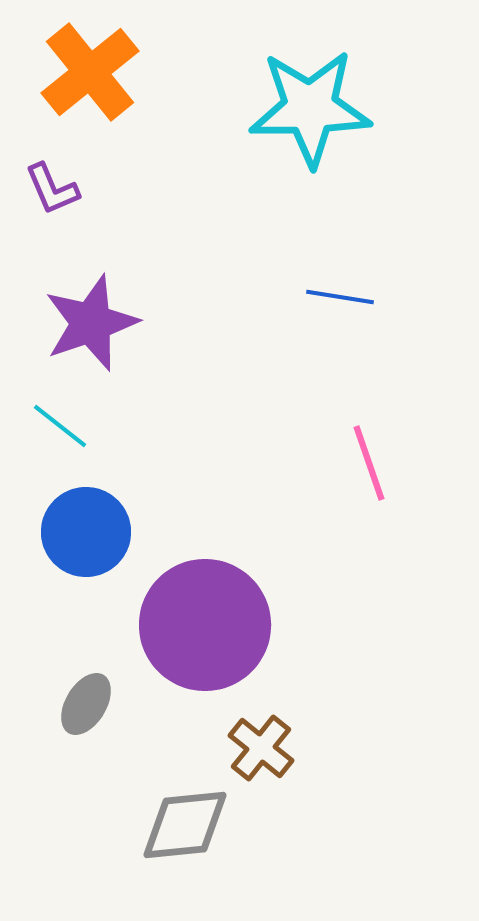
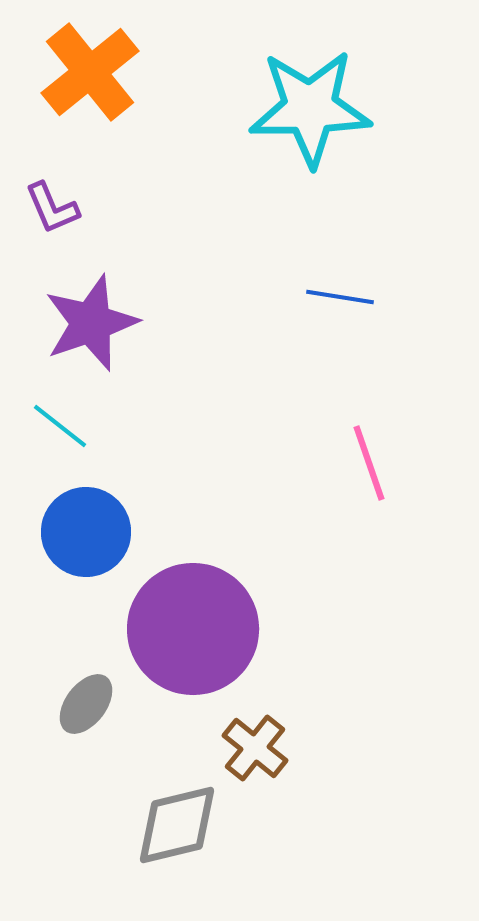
purple L-shape: moved 19 px down
purple circle: moved 12 px left, 4 px down
gray ellipse: rotated 6 degrees clockwise
brown cross: moved 6 px left
gray diamond: moved 8 px left; rotated 8 degrees counterclockwise
